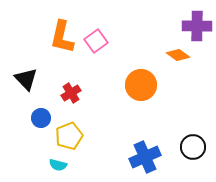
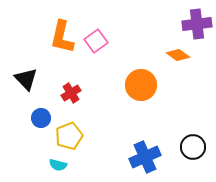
purple cross: moved 2 px up; rotated 8 degrees counterclockwise
